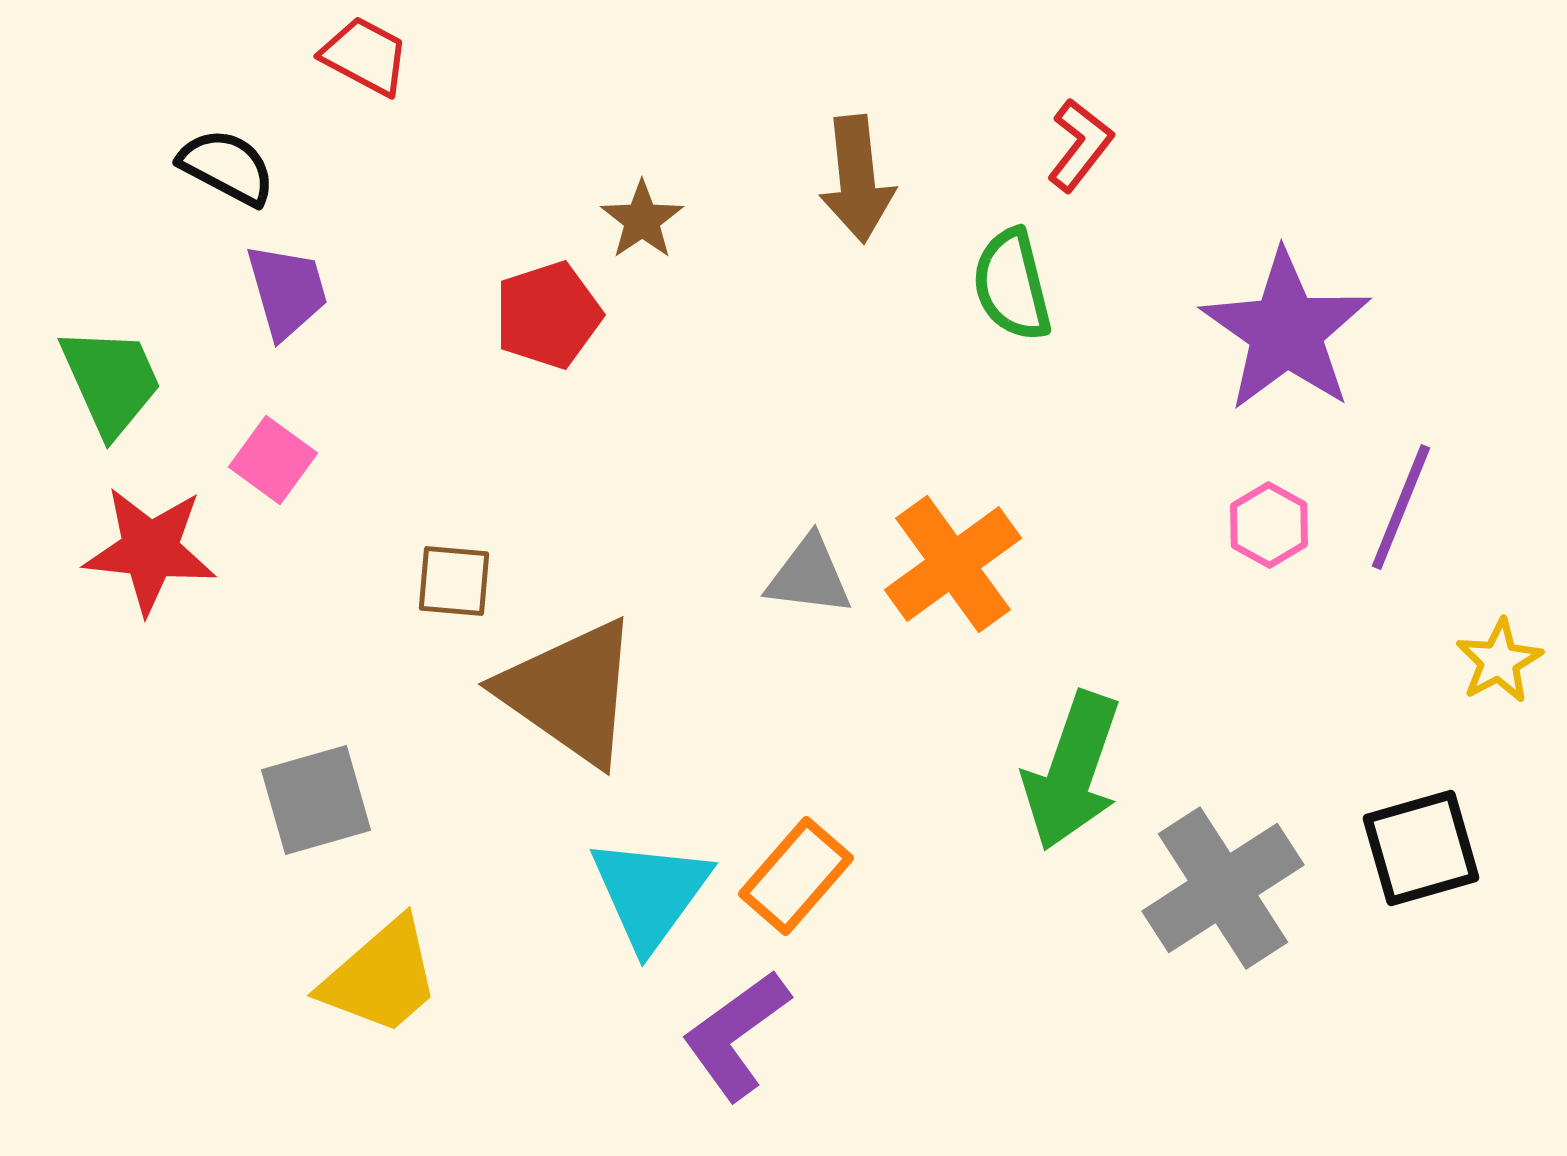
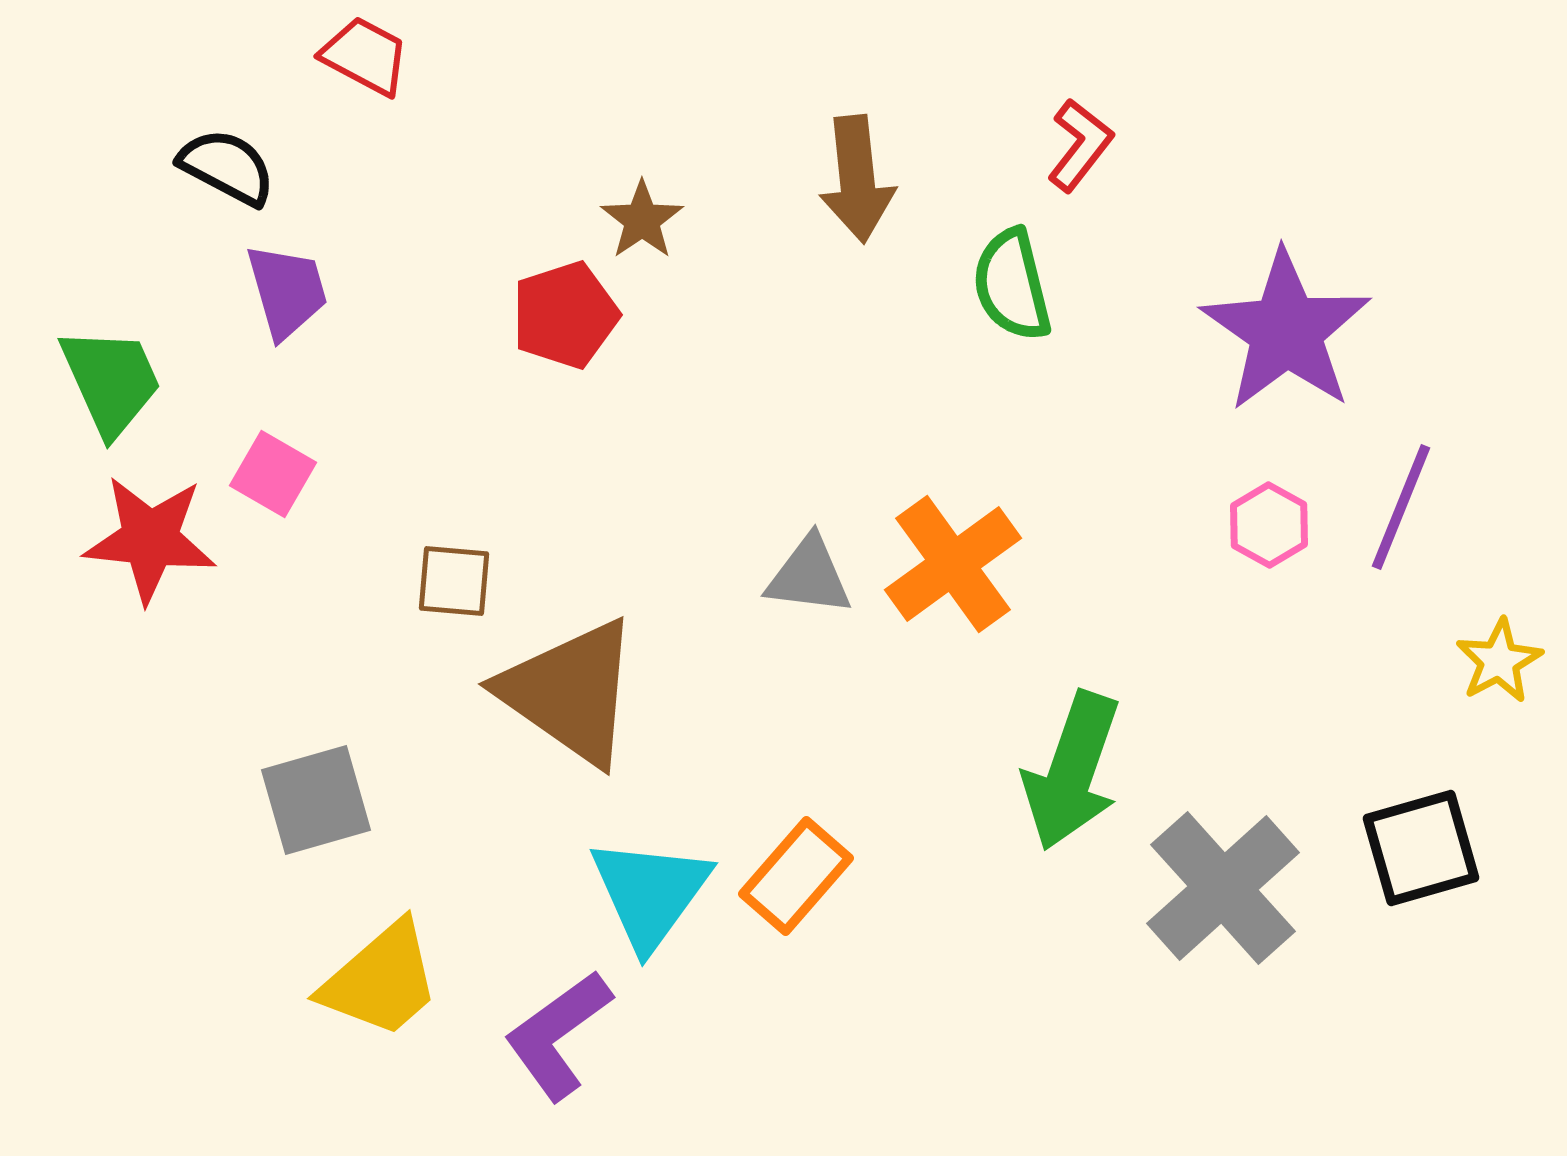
red pentagon: moved 17 px right
pink square: moved 14 px down; rotated 6 degrees counterclockwise
red star: moved 11 px up
gray cross: rotated 9 degrees counterclockwise
yellow trapezoid: moved 3 px down
purple L-shape: moved 178 px left
